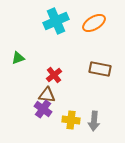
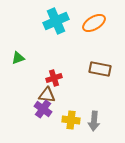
red cross: moved 3 px down; rotated 21 degrees clockwise
